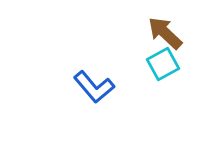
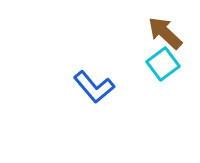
cyan square: rotated 8 degrees counterclockwise
